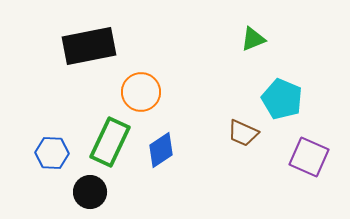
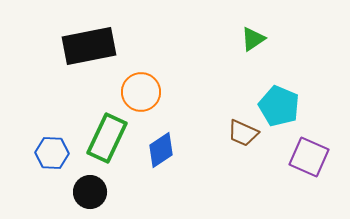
green triangle: rotated 12 degrees counterclockwise
cyan pentagon: moved 3 px left, 7 px down
green rectangle: moved 3 px left, 4 px up
